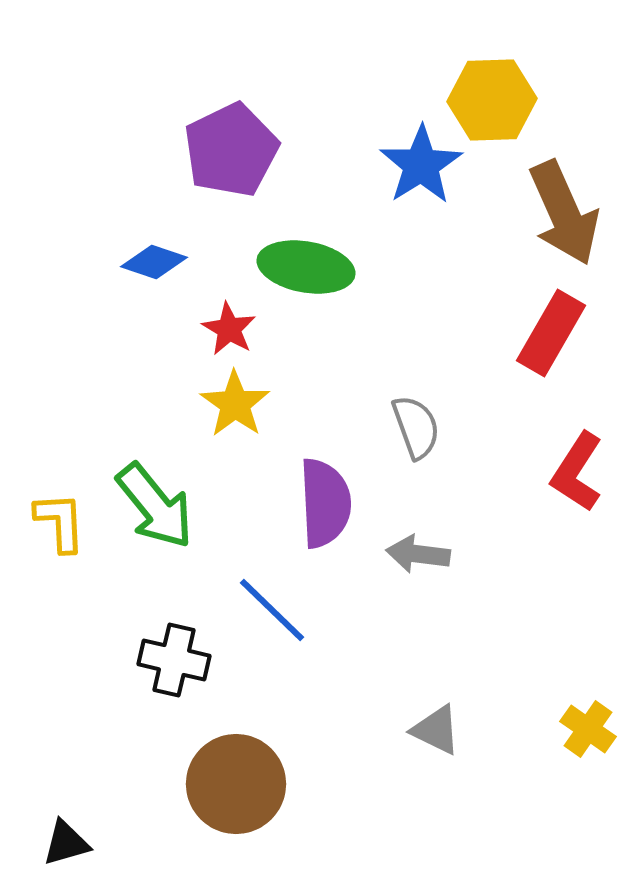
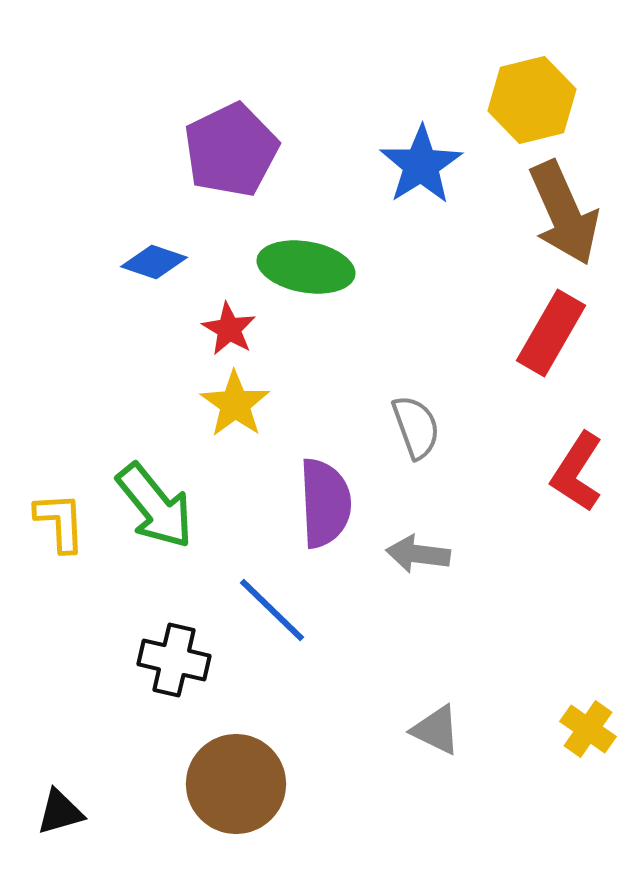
yellow hexagon: moved 40 px right; rotated 12 degrees counterclockwise
black triangle: moved 6 px left, 31 px up
